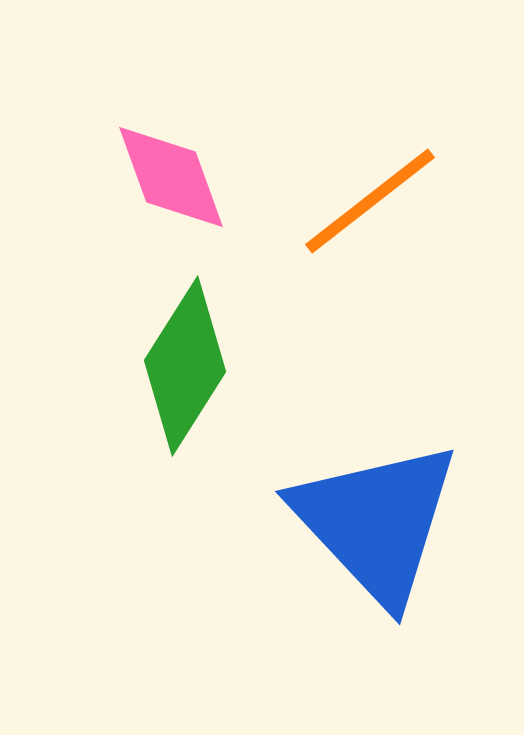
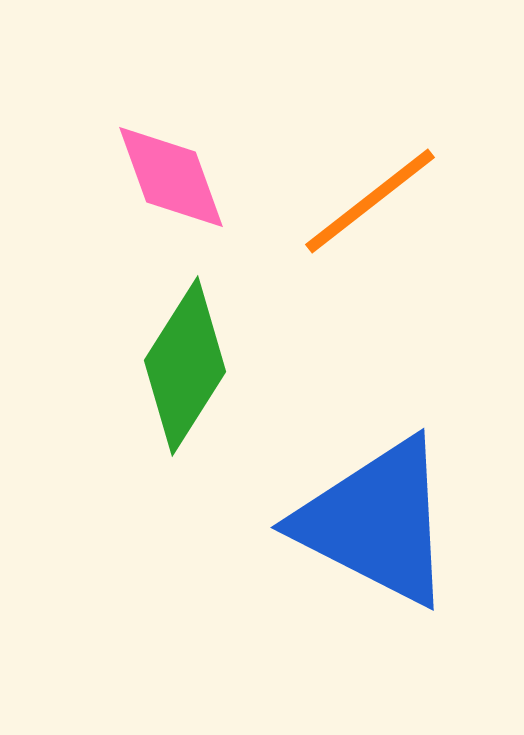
blue triangle: rotated 20 degrees counterclockwise
